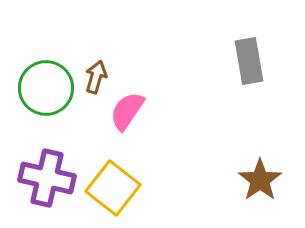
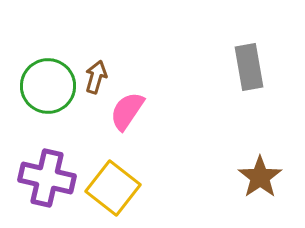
gray rectangle: moved 6 px down
green circle: moved 2 px right, 2 px up
brown star: moved 3 px up
